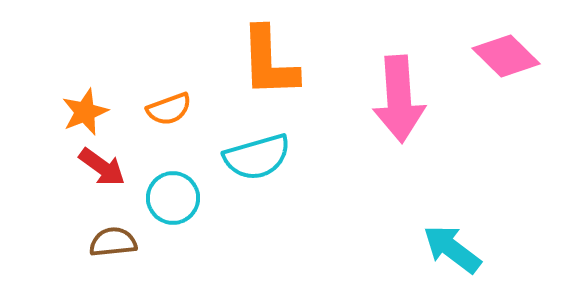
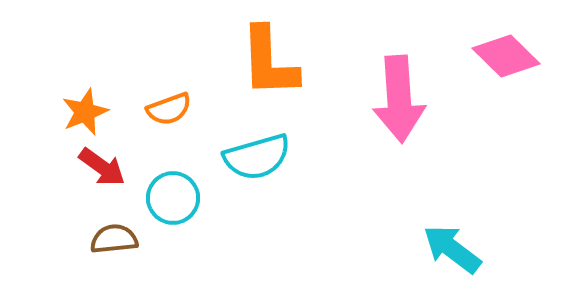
brown semicircle: moved 1 px right, 3 px up
